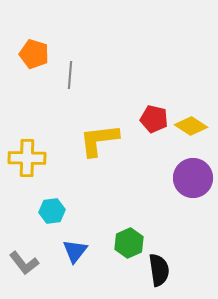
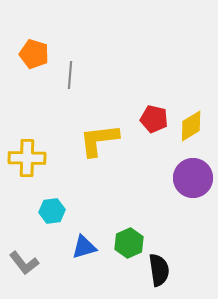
yellow diamond: rotated 64 degrees counterclockwise
blue triangle: moved 9 px right, 4 px up; rotated 36 degrees clockwise
